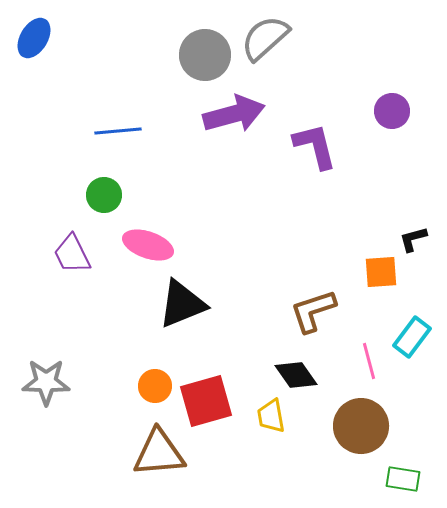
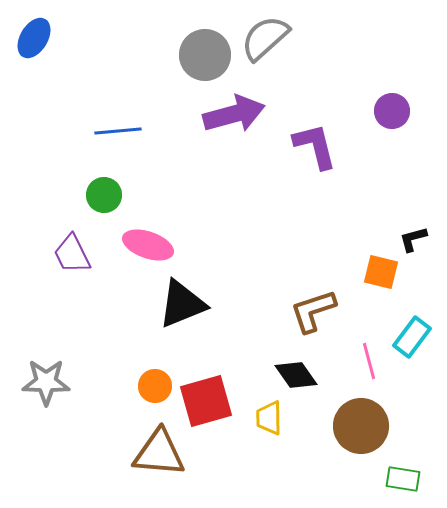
orange square: rotated 18 degrees clockwise
yellow trapezoid: moved 2 px left, 2 px down; rotated 9 degrees clockwise
brown triangle: rotated 10 degrees clockwise
